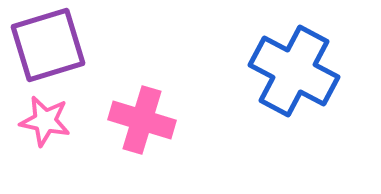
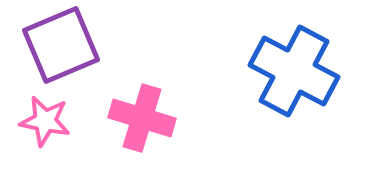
purple square: moved 13 px right; rotated 6 degrees counterclockwise
pink cross: moved 2 px up
